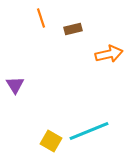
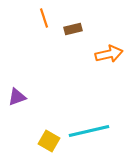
orange line: moved 3 px right
purple triangle: moved 2 px right, 12 px down; rotated 42 degrees clockwise
cyan line: rotated 9 degrees clockwise
yellow square: moved 2 px left
